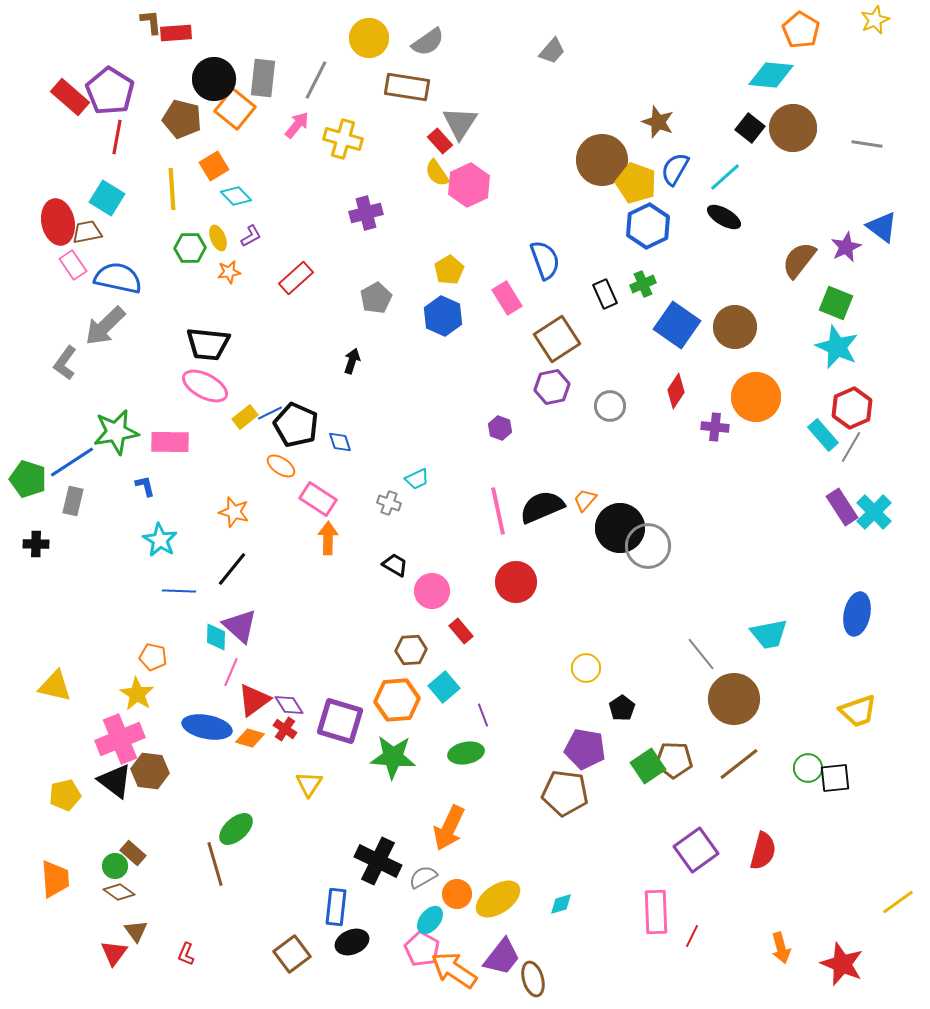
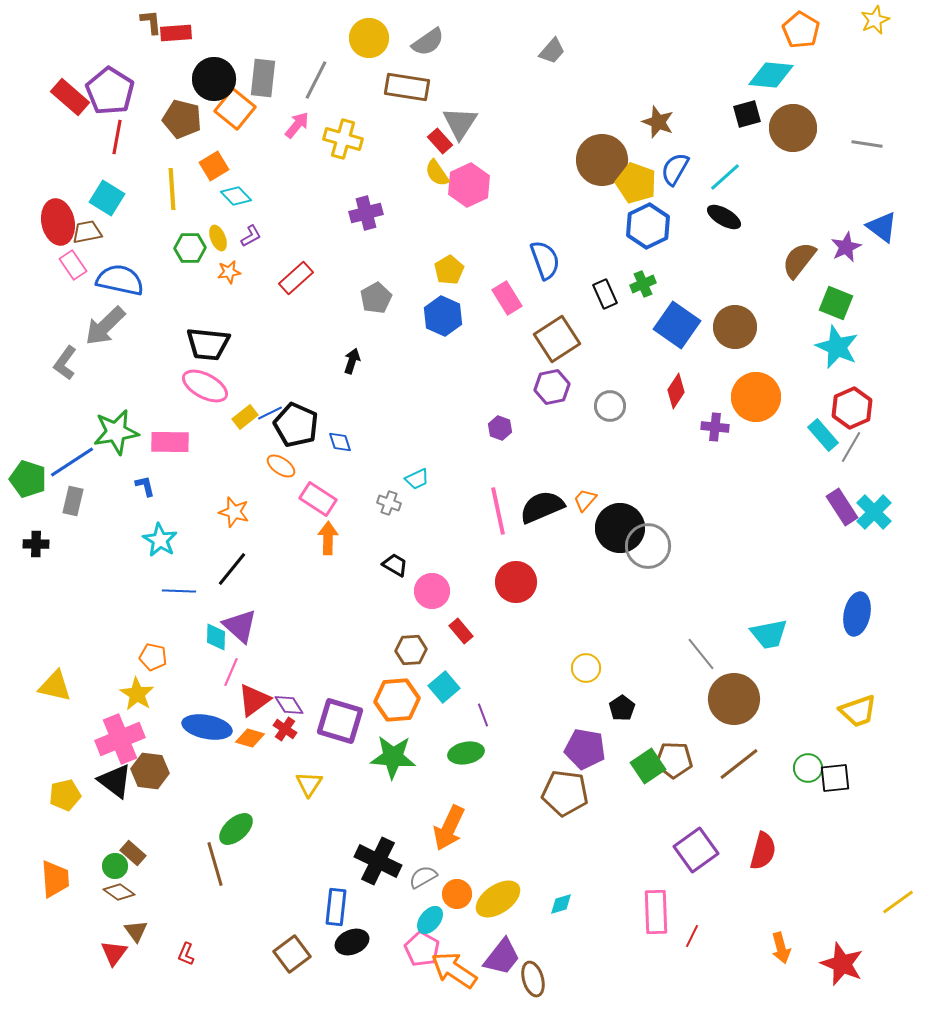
black square at (750, 128): moved 3 px left, 14 px up; rotated 36 degrees clockwise
blue semicircle at (118, 278): moved 2 px right, 2 px down
